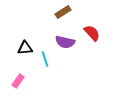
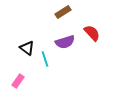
purple semicircle: rotated 30 degrees counterclockwise
black triangle: moved 2 px right; rotated 42 degrees clockwise
